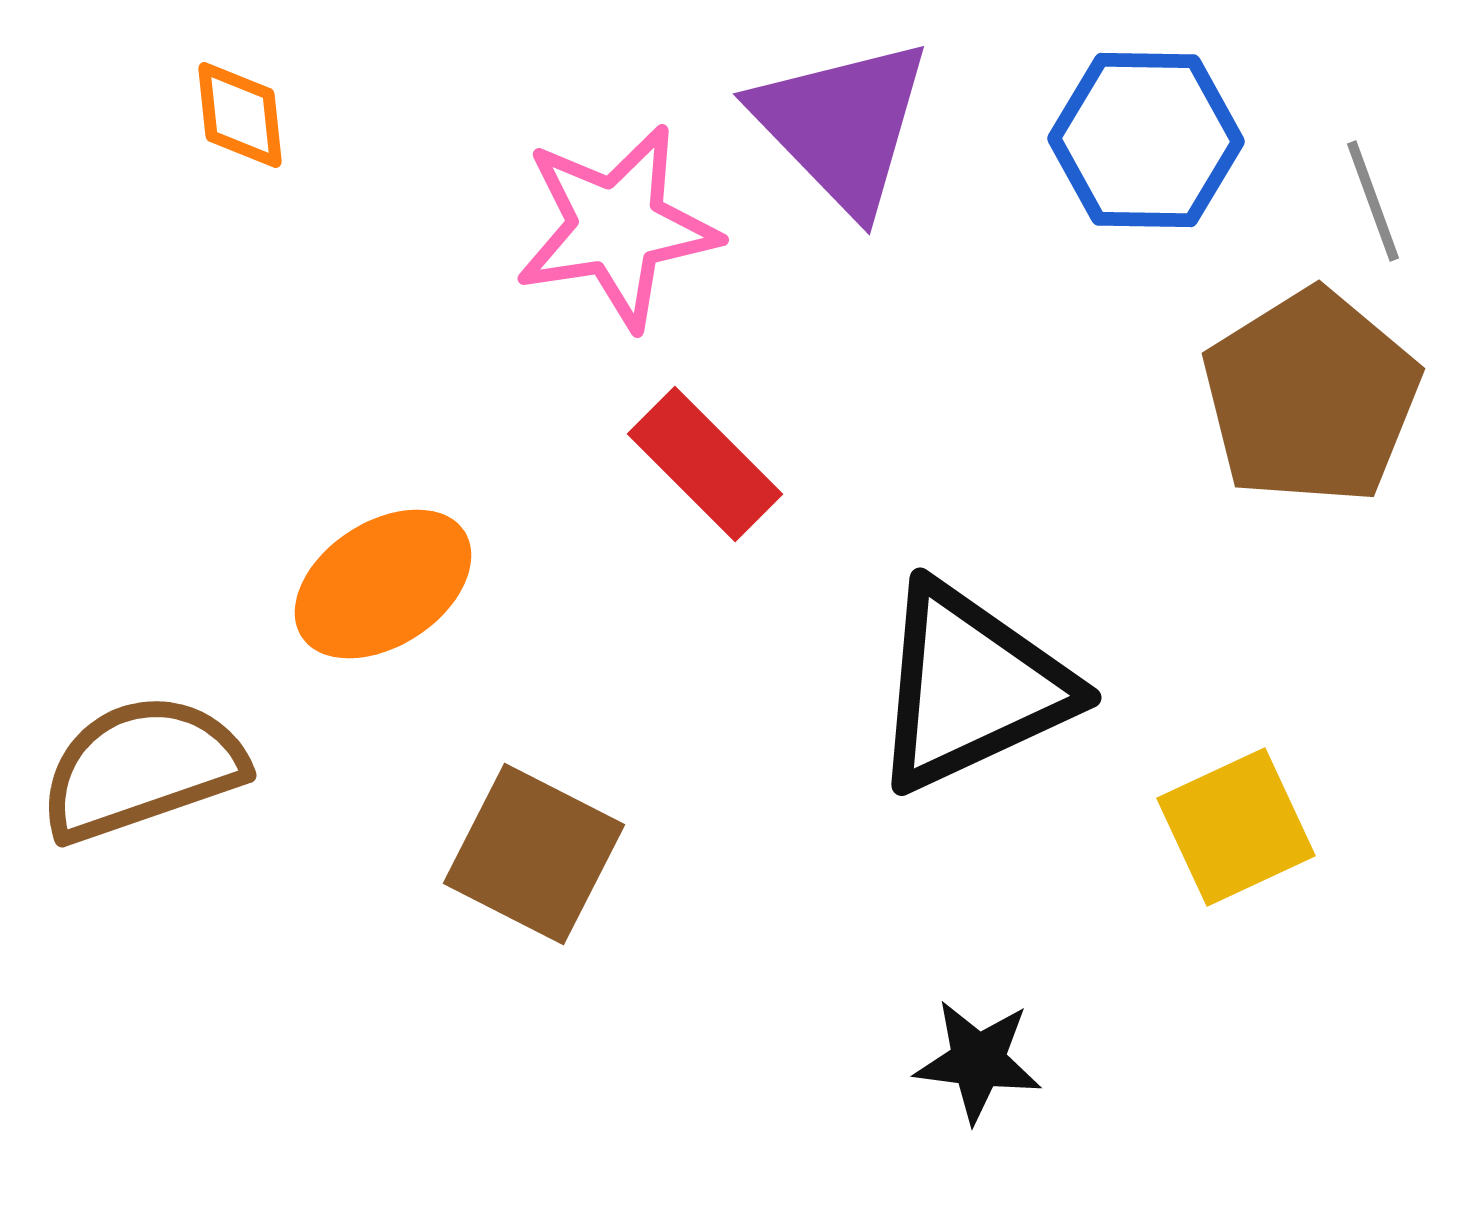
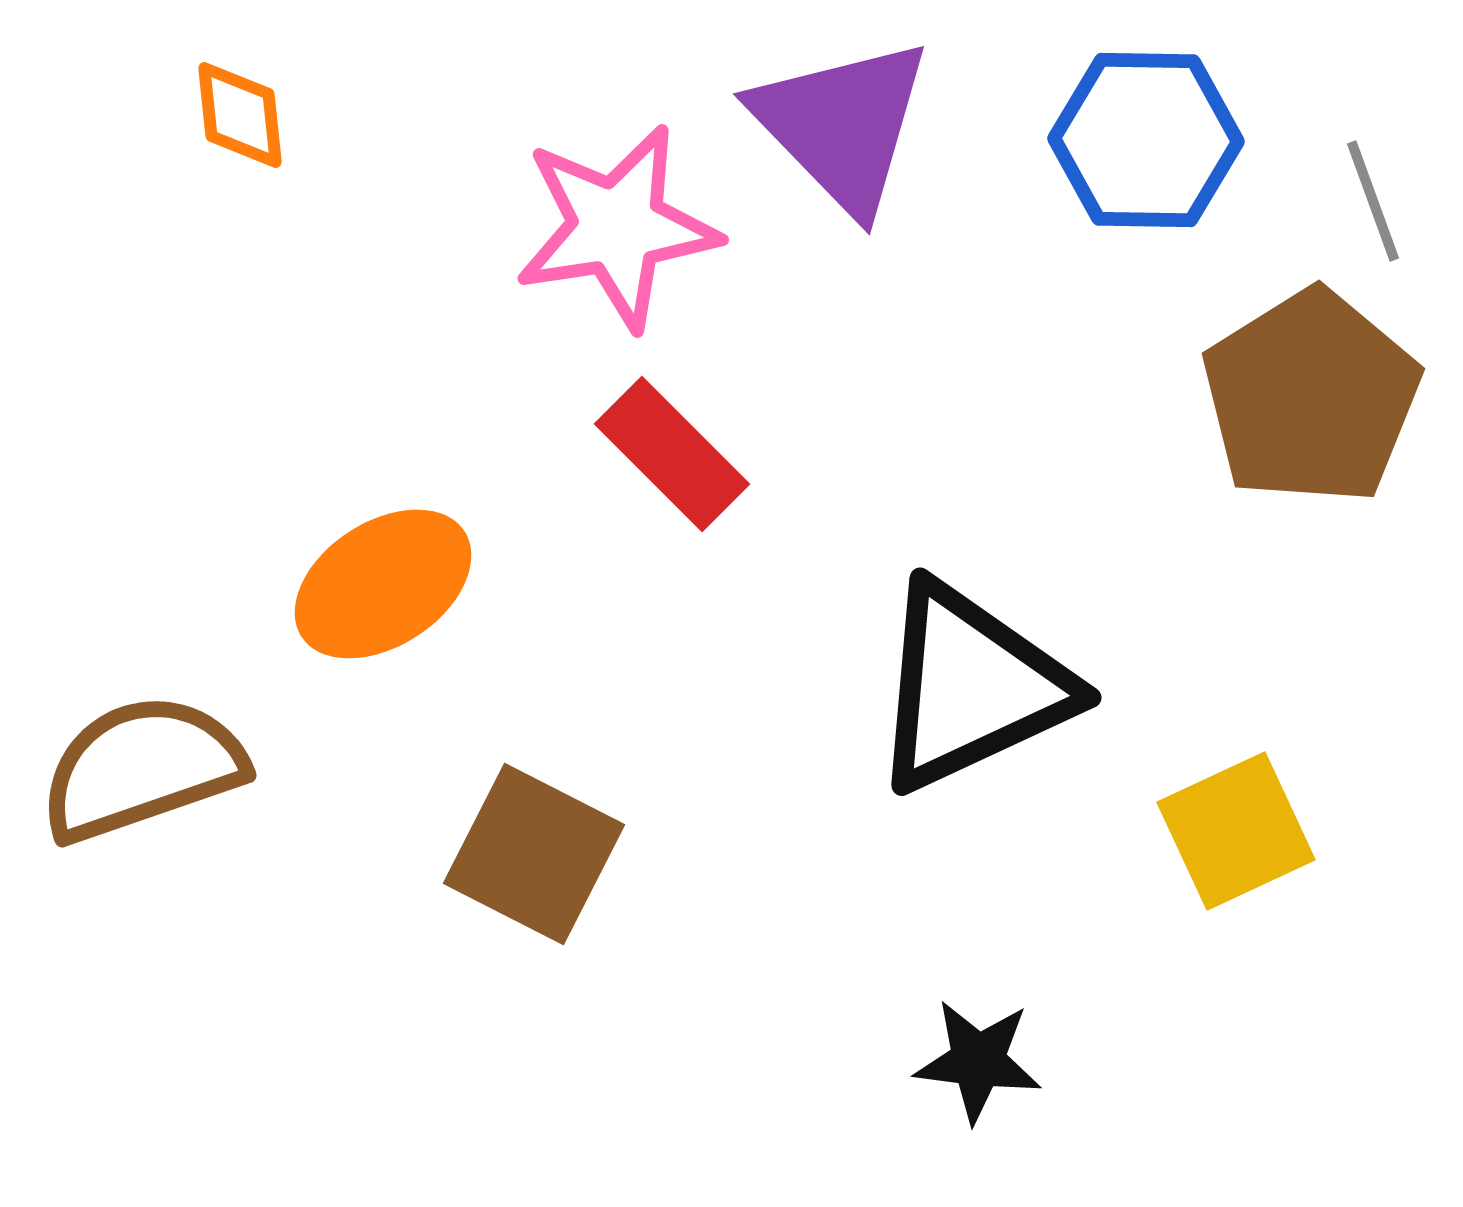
red rectangle: moved 33 px left, 10 px up
yellow square: moved 4 px down
